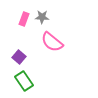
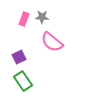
purple square: rotated 24 degrees clockwise
green rectangle: moved 1 px left
